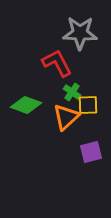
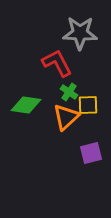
green cross: moved 3 px left
green diamond: rotated 12 degrees counterclockwise
purple square: moved 1 px down
